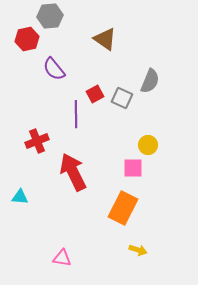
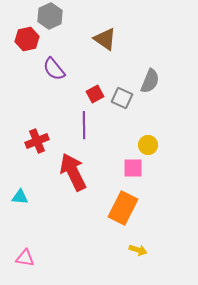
gray hexagon: rotated 20 degrees counterclockwise
purple line: moved 8 px right, 11 px down
pink triangle: moved 37 px left
